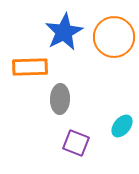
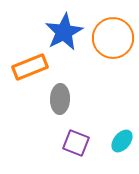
orange circle: moved 1 px left, 1 px down
orange rectangle: rotated 20 degrees counterclockwise
cyan ellipse: moved 15 px down
